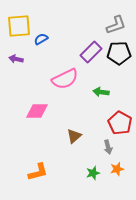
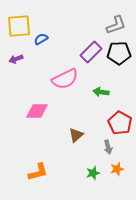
purple arrow: rotated 32 degrees counterclockwise
brown triangle: moved 2 px right, 1 px up
